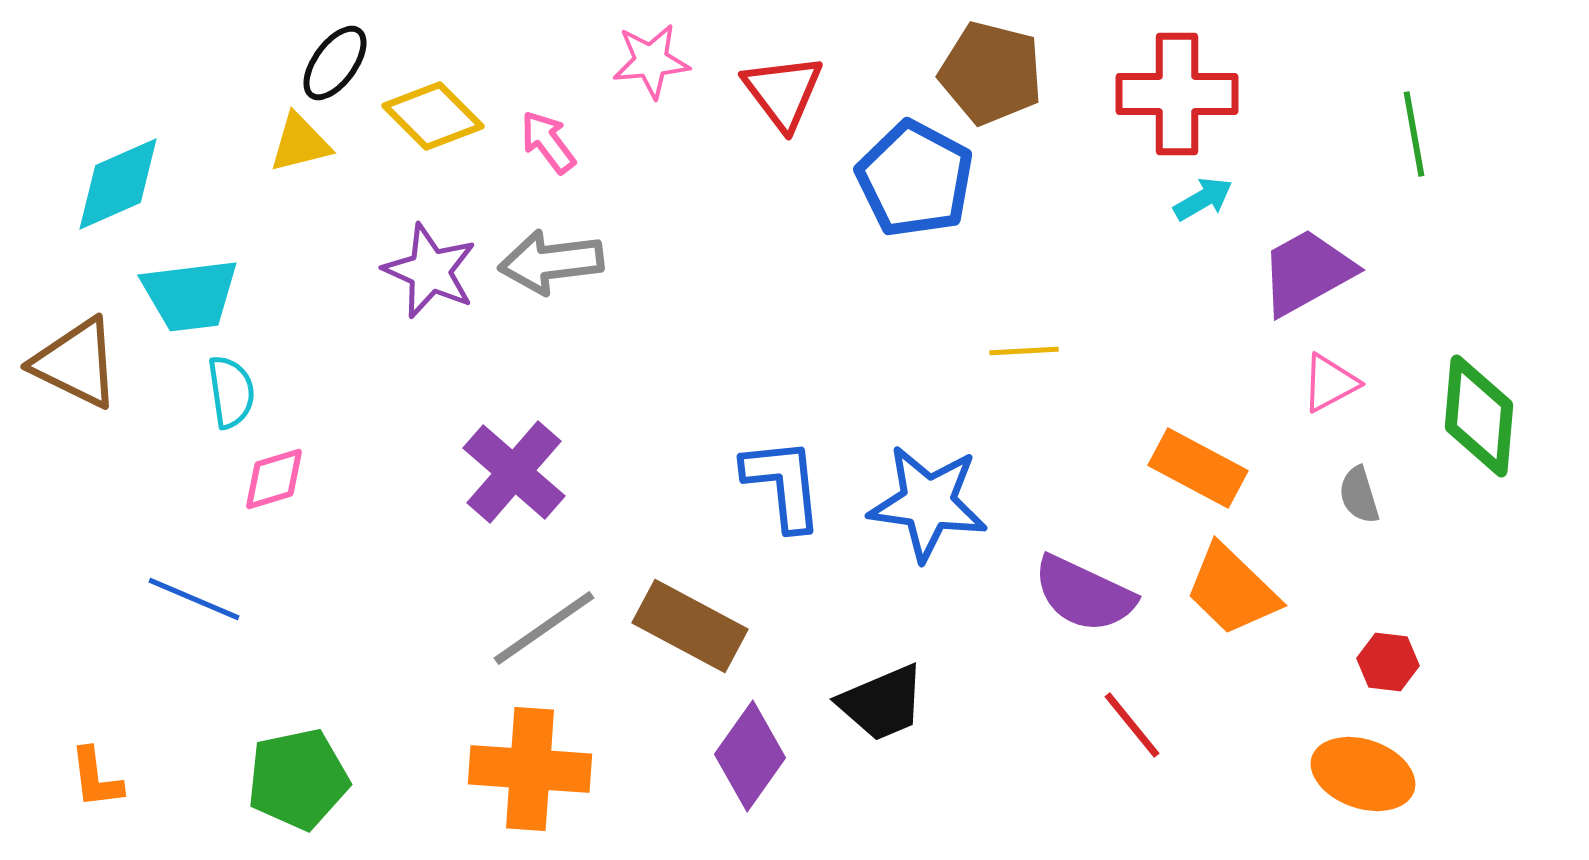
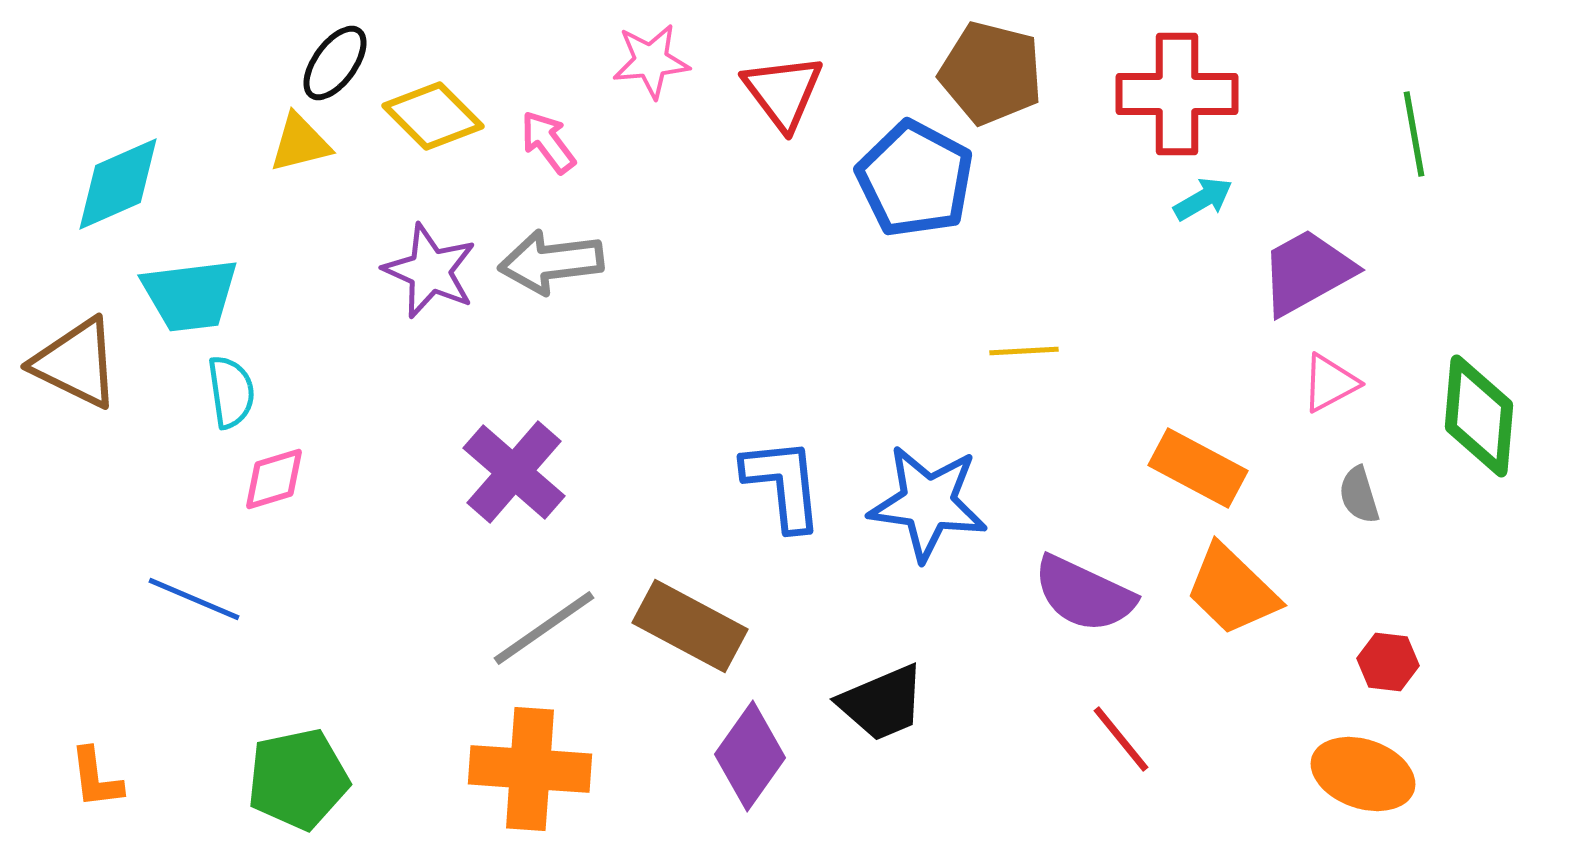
red line: moved 11 px left, 14 px down
